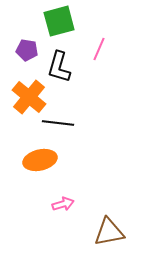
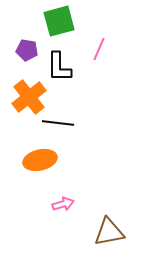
black L-shape: rotated 16 degrees counterclockwise
orange cross: rotated 12 degrees clockwise
